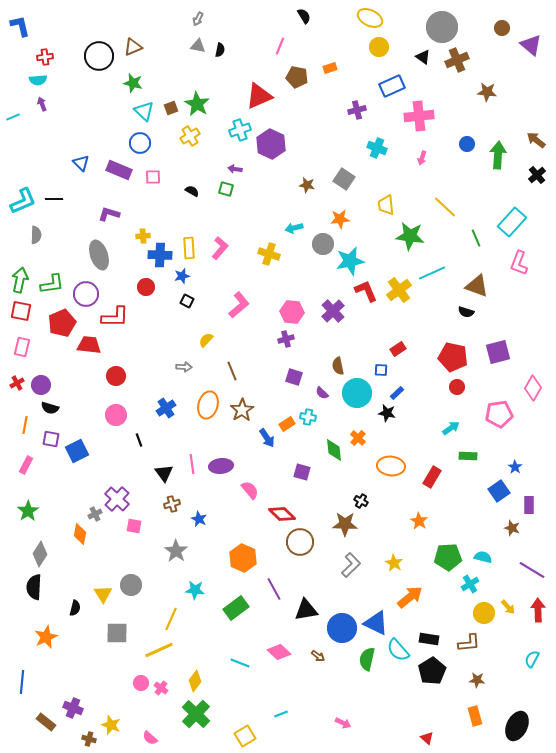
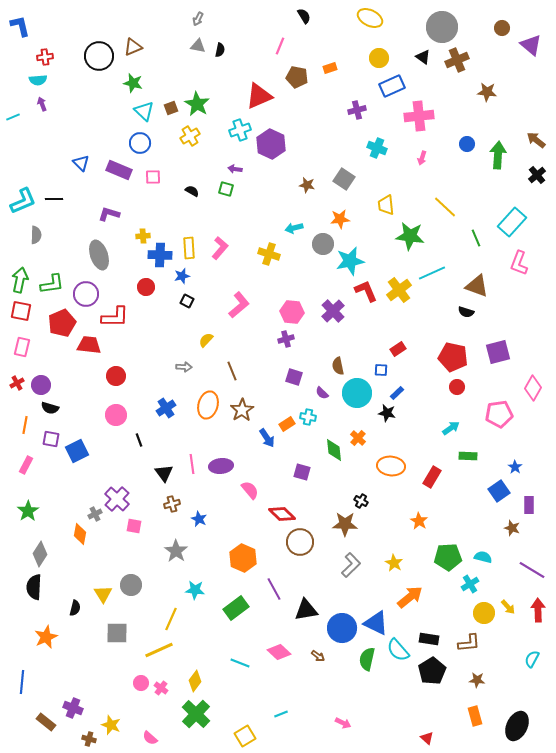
yellow circle at (379, 47): moved 11 px down
